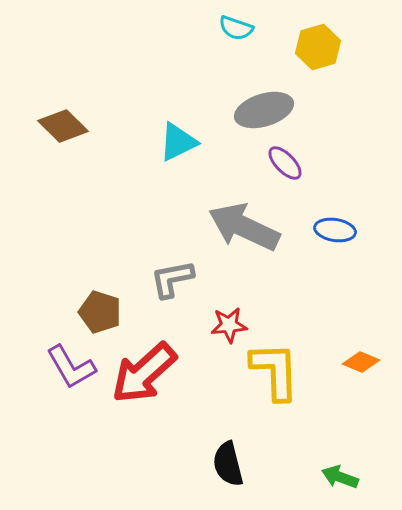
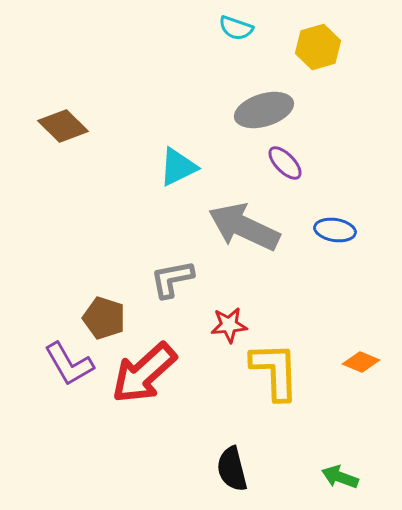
cyan triangle: moved 25 px down
brown pentagon: moved 4 px right, 6 px down
purple L-shape: moved 2 px left, 3 px up
black semicircle: moved 4 px right, 5 px down
